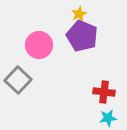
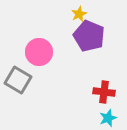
purple pentagon: moved 7 px right
pink circle: moved 7 px down
gray square: rotated 12 degrees counterclockwise
cyan star: rotated 12 degrees counterclockwise
